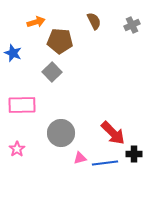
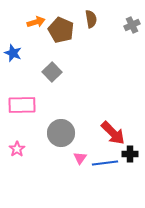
brown semicircle: moved 3 px left, 2 px up; rotated 18 degrees clockwise
brown pentagon: moved 1 px right, 11 px up; rotated 20 degrees clockwise
black cross: moved 4 px left
pink triangle: rotated 40 degrees counterclockwise
